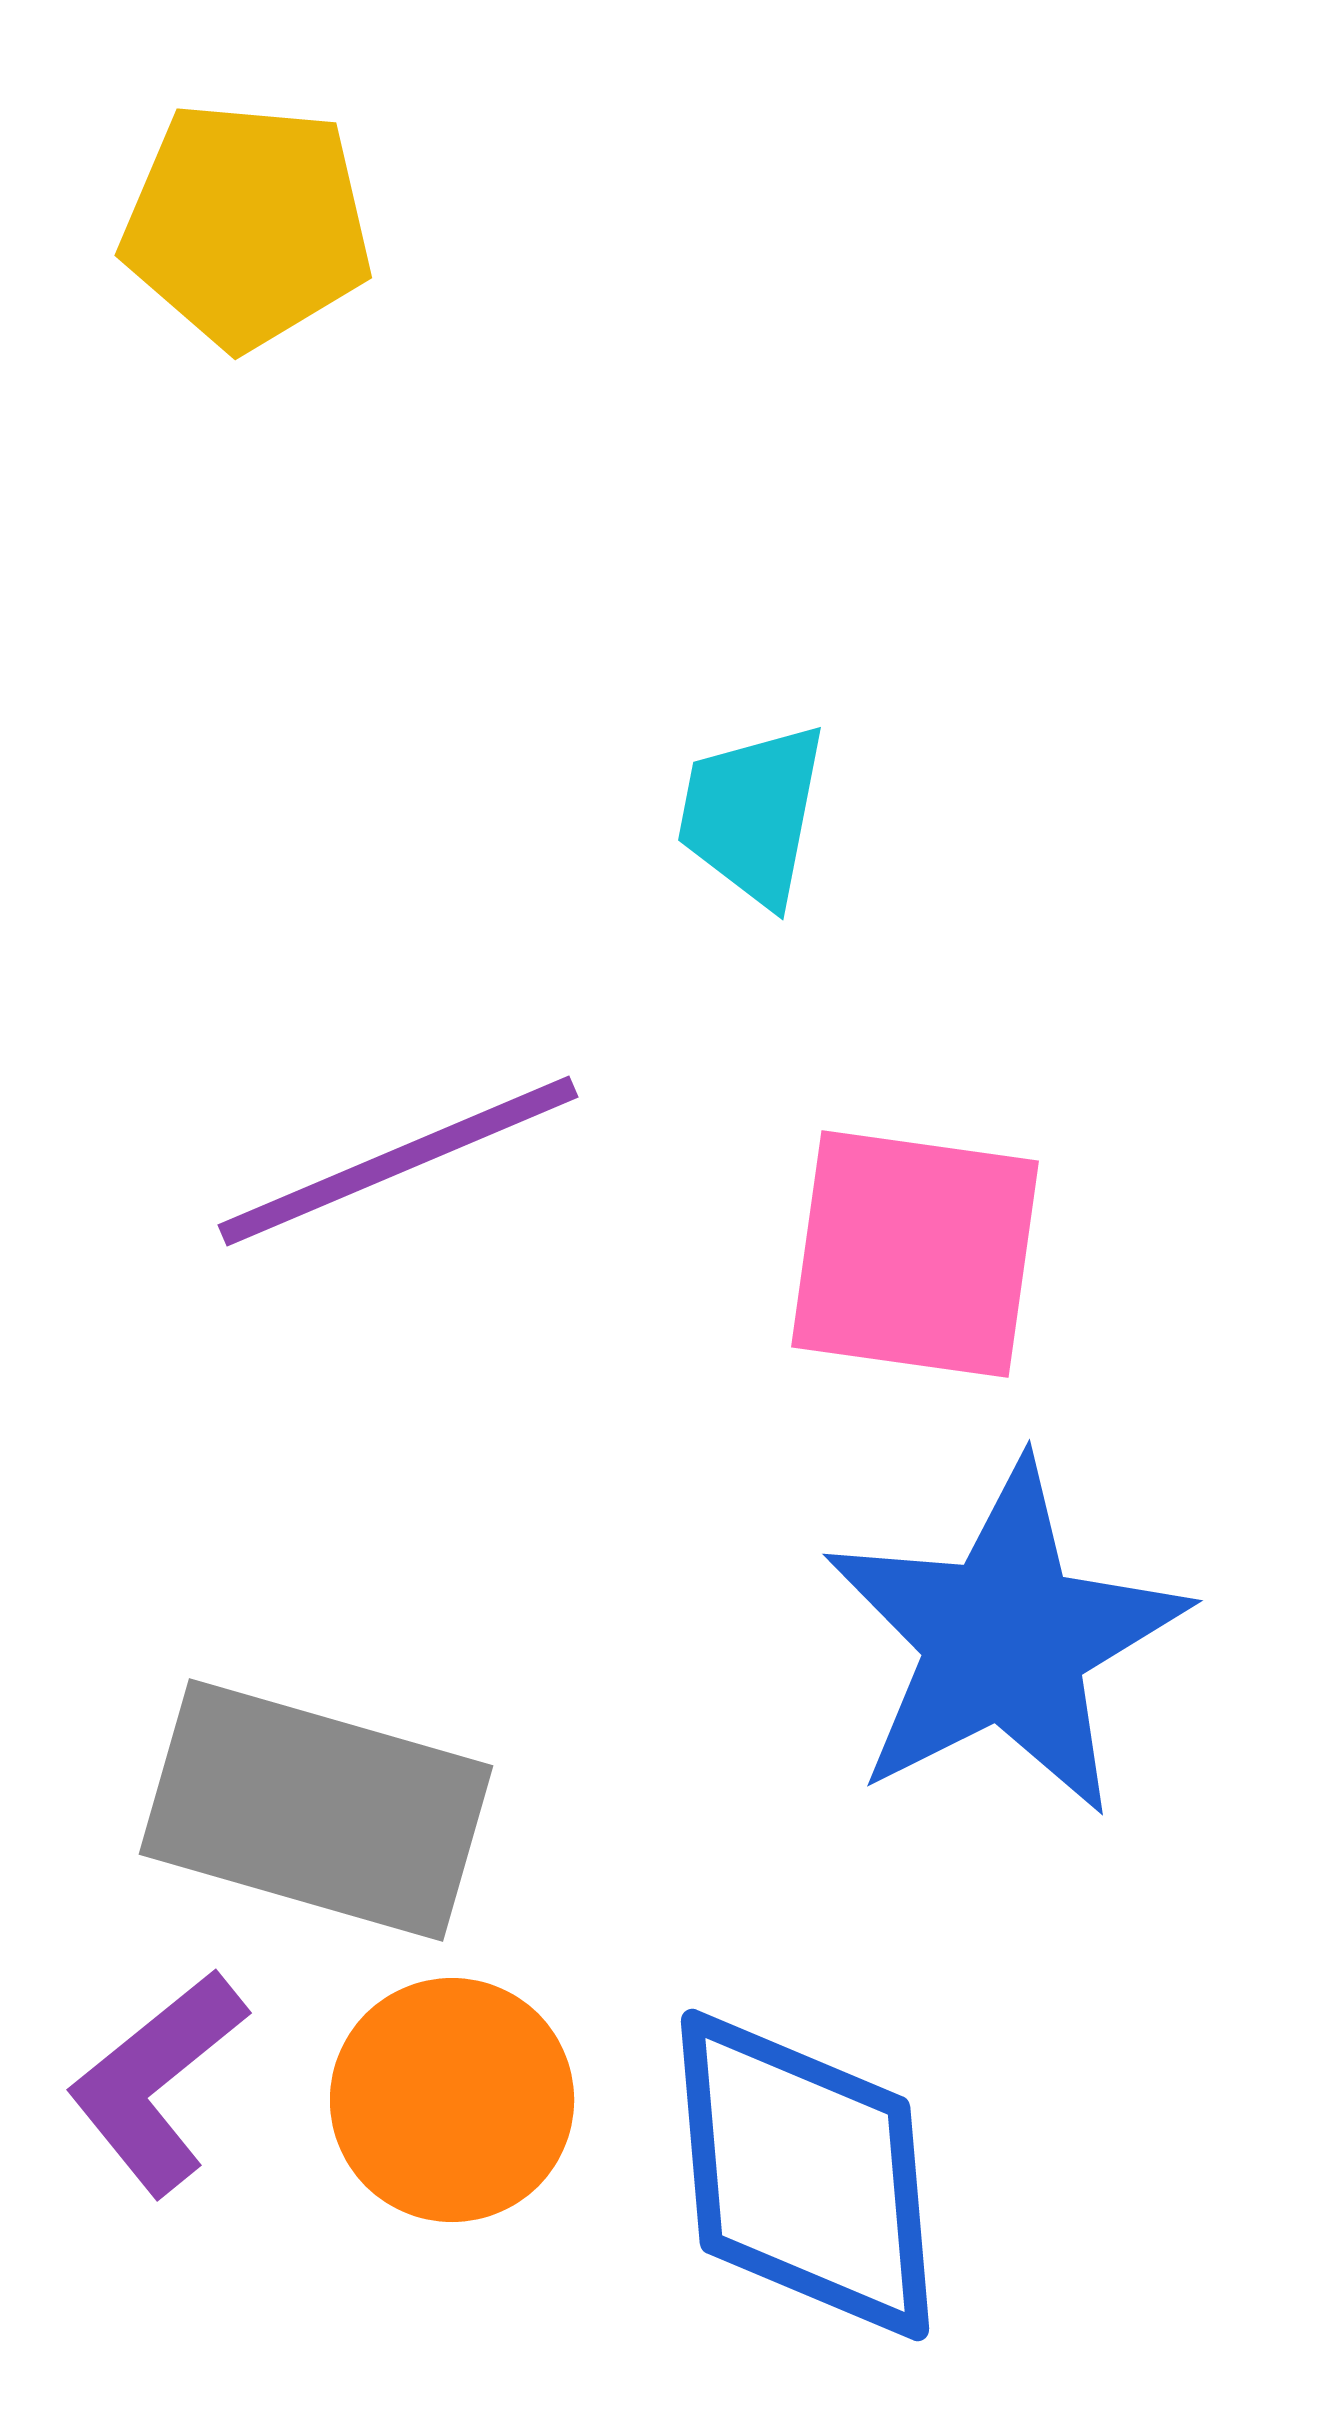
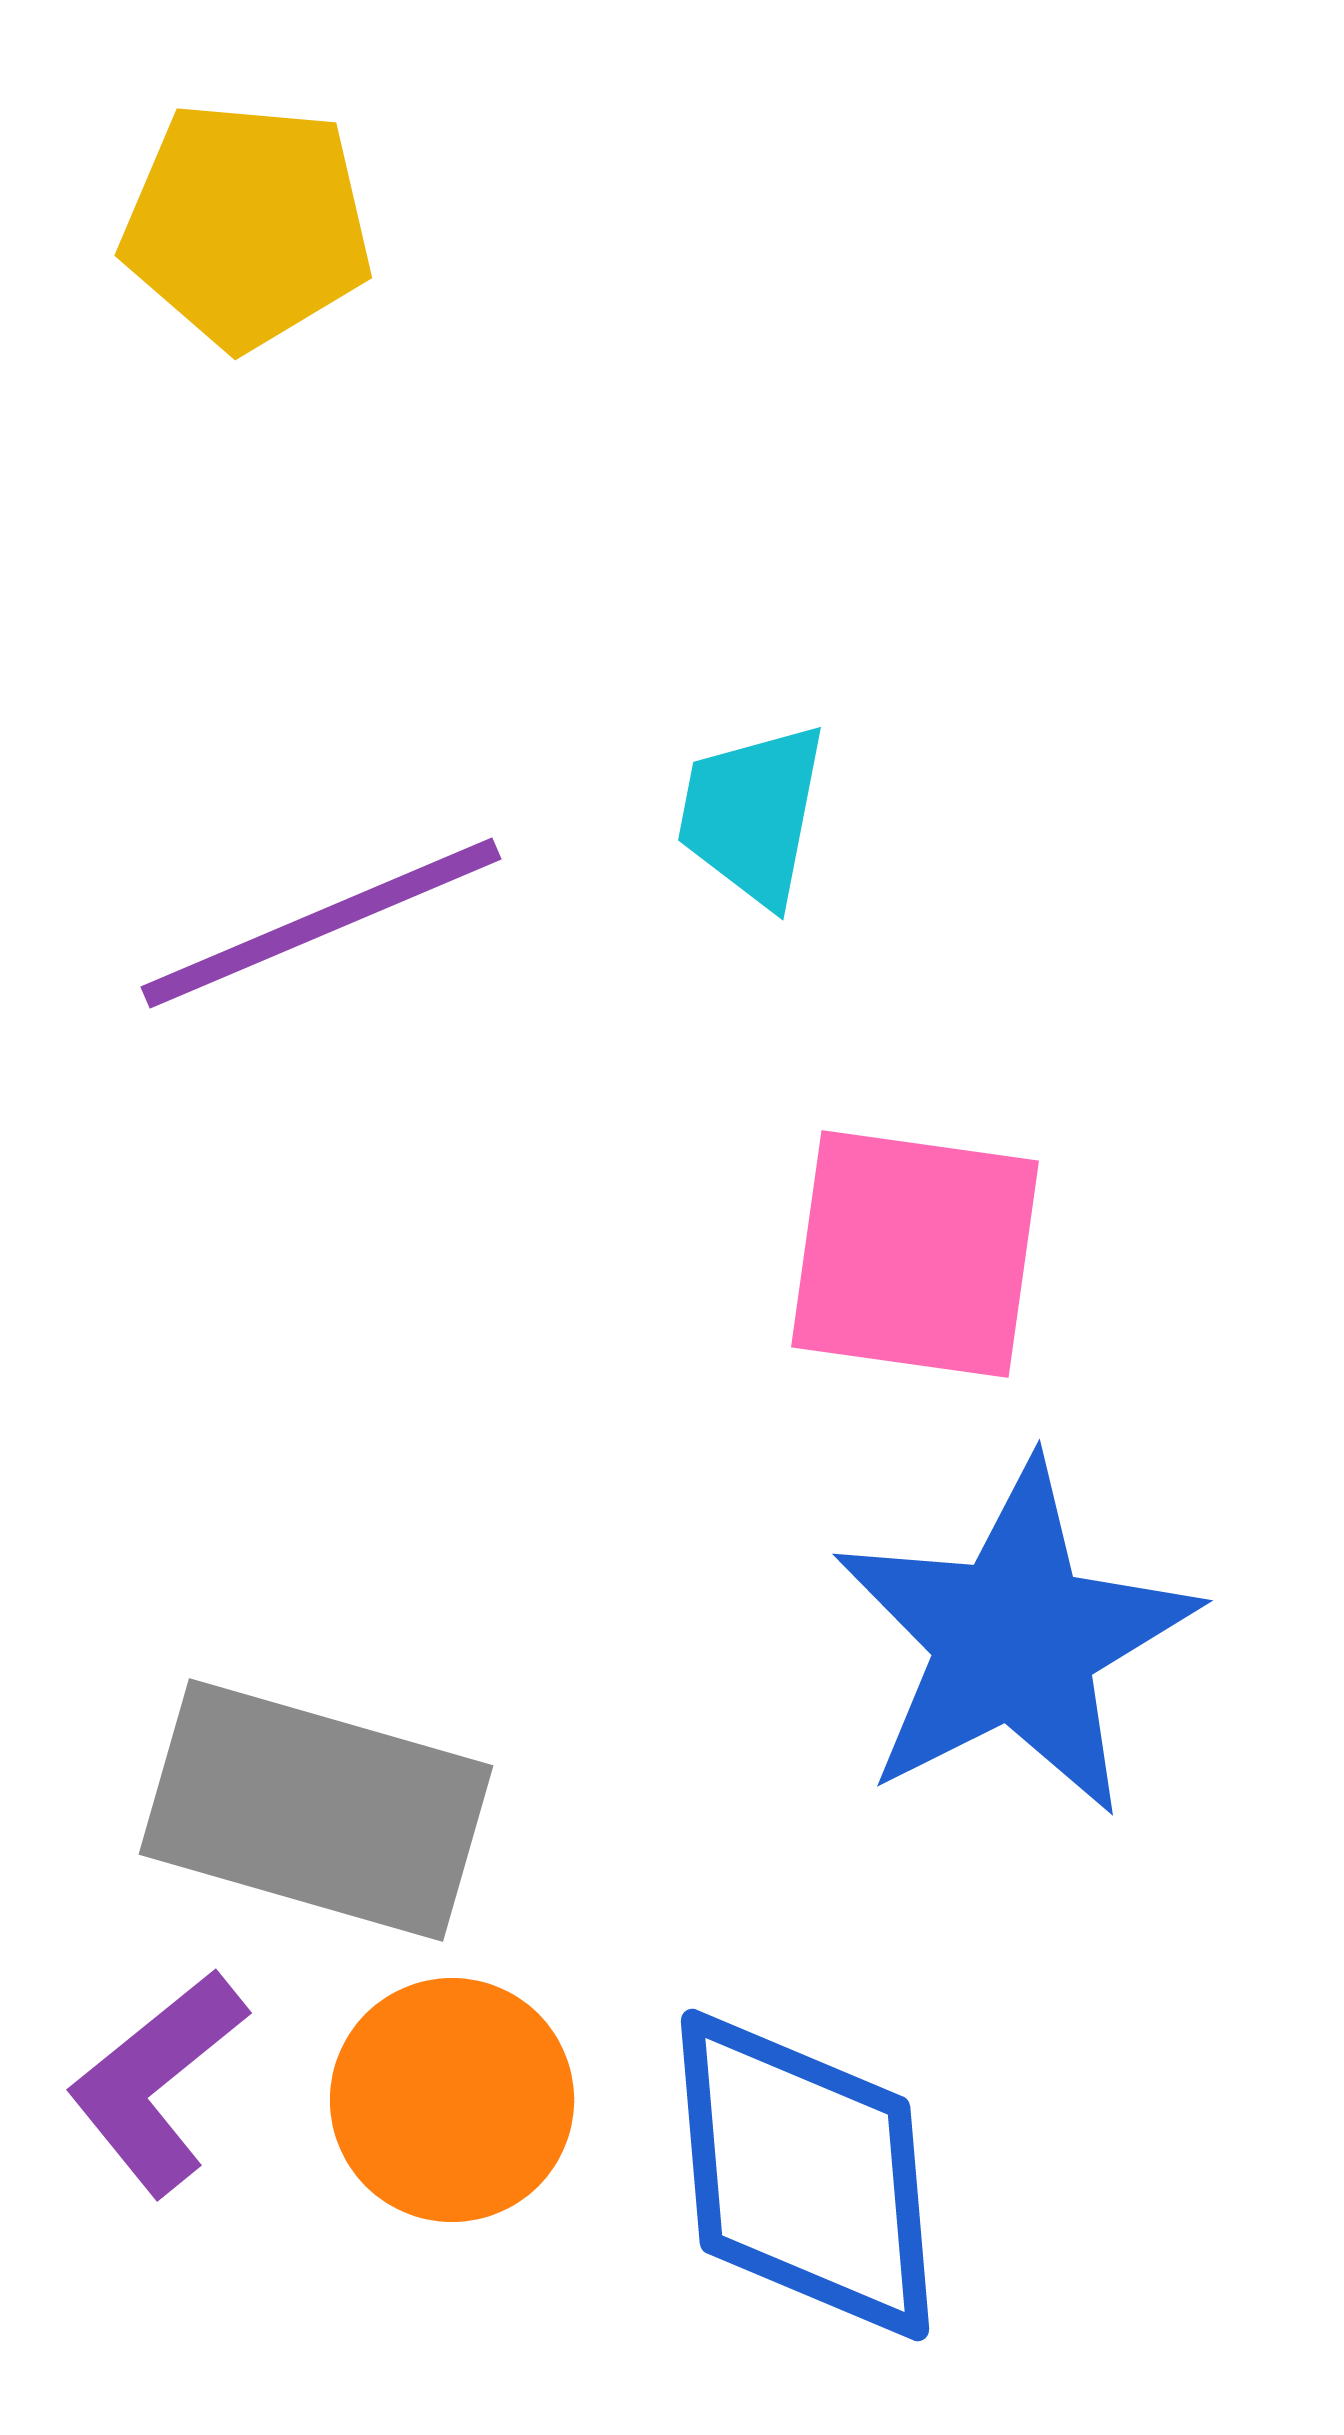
purple line: moved 77 px left, 238 px up
blue star: moved 10 px right
